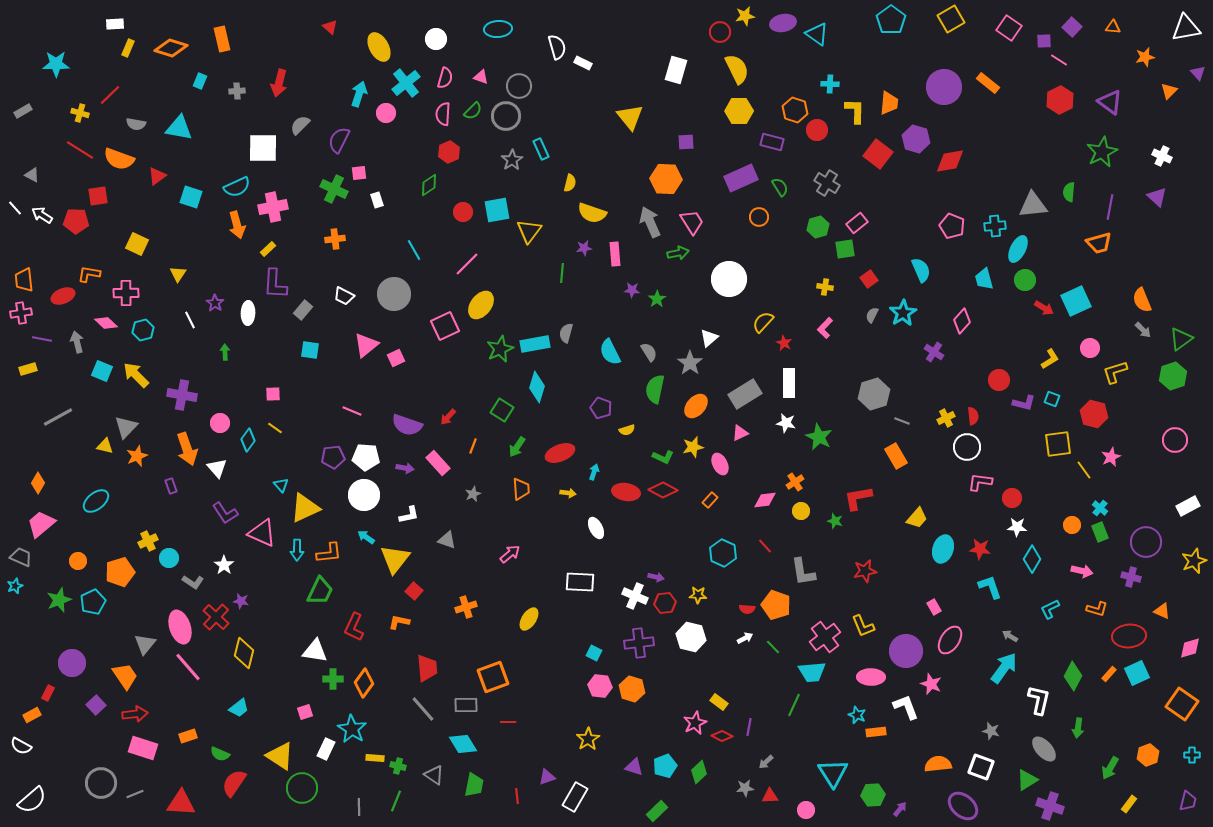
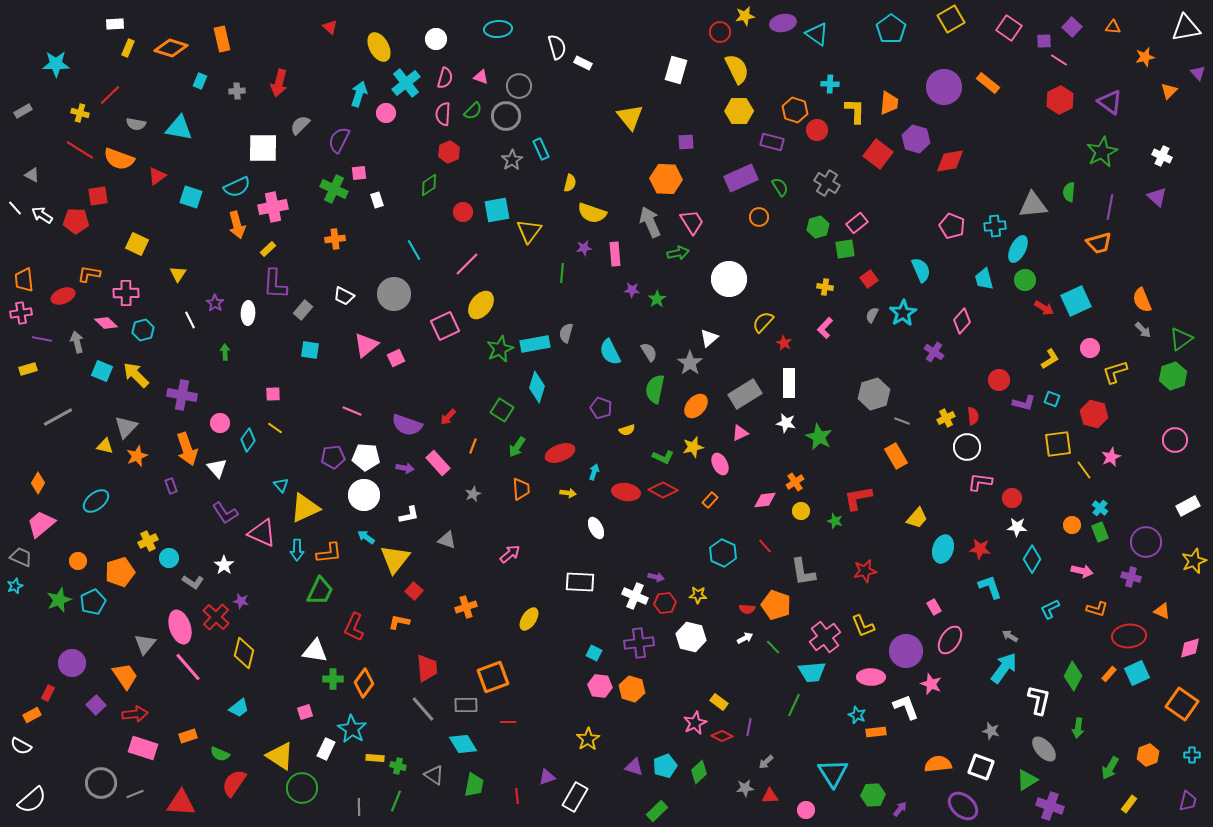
cyan pentagon at (891, 20): moved 9 px down
